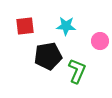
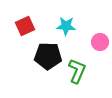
red square: rotated 18 degrees counterclockwise
pink circle: moved 1 px down
black pentagon: rotated 12 degrees clockwise
